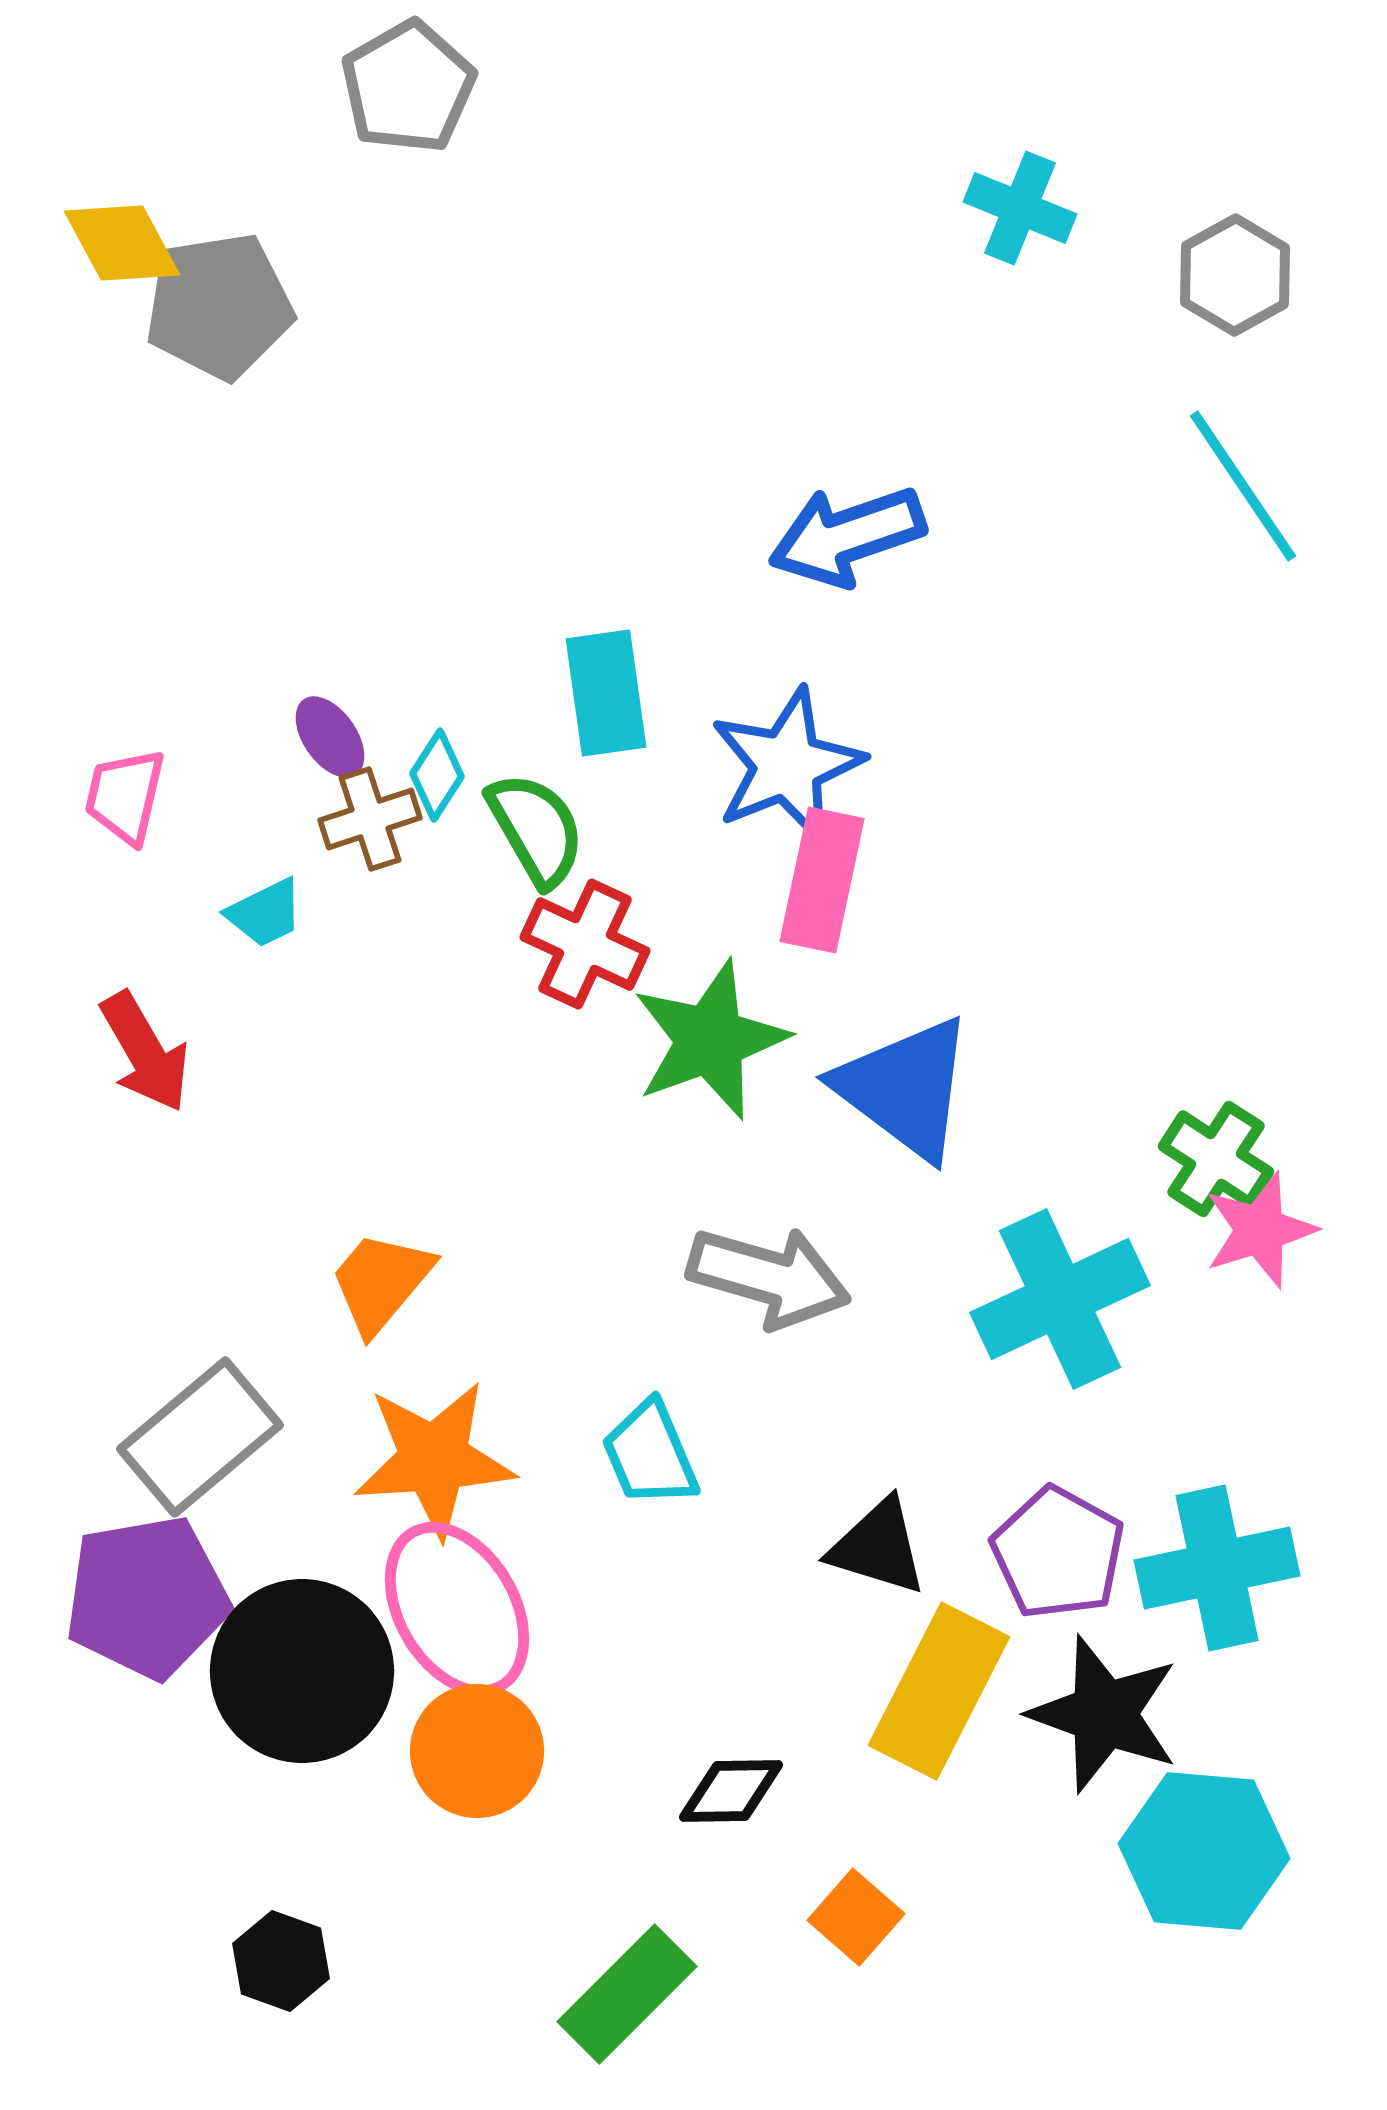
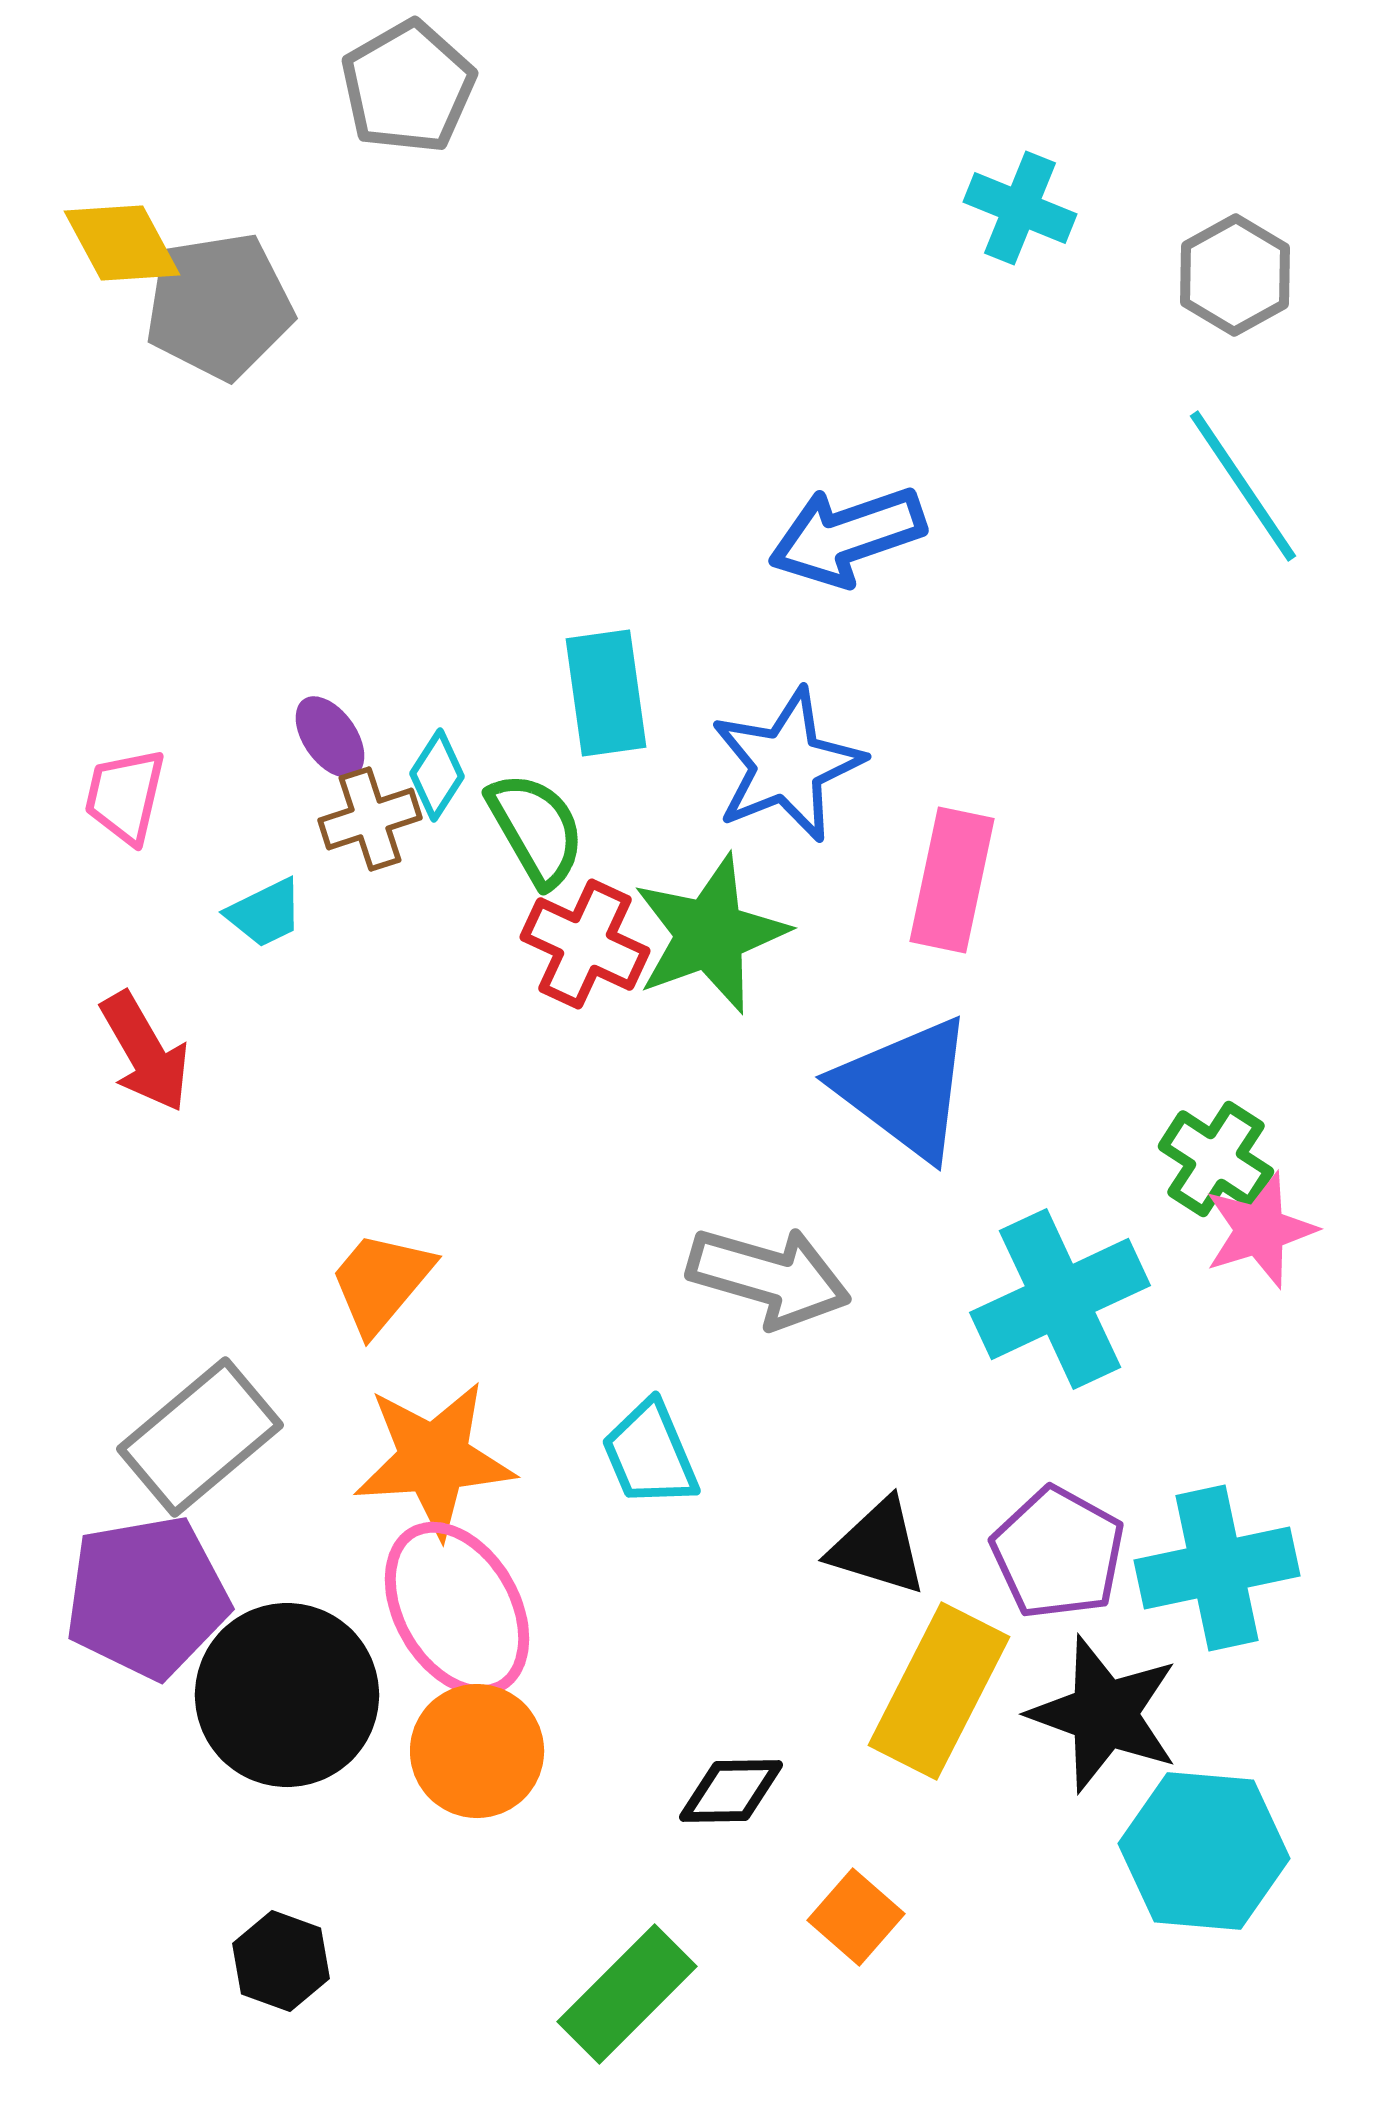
pink rectangle at (822, 880): moved 130 px right
green star at (710, 1040): moved 106 px up
black circle at (302, 1671): moved 15 px left, 24 px down
